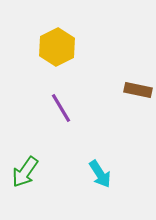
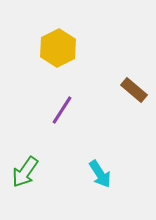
yellow hexagon: moved 1 px right, 1 px down
brown rectangle: moved 4 px left; rotated 28 degrees clockwise
purple line: moved 1 px right, 2 px down; rotated 64 degrees clockwise
